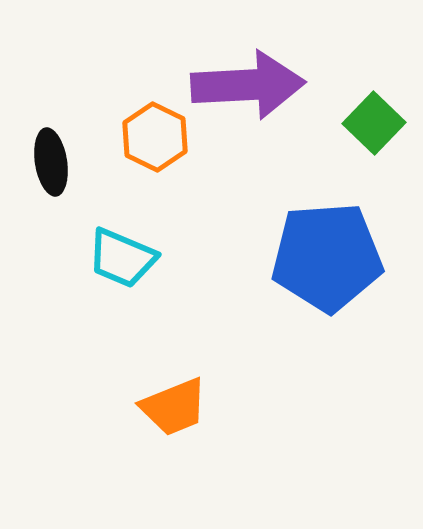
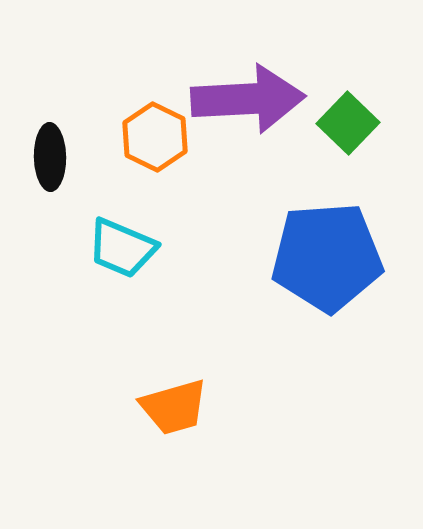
purple arrow: moved 14 px down
green square: moved 26 px left
black ellipse: moved 1 px left, 5 px up; rotated 8 degrees clockwise
cyan trapezoid: moved 10 px up
orange trapezoid: rotated 6 degrees clockwise
